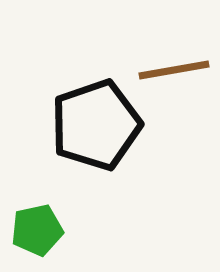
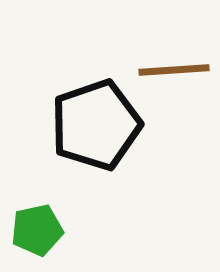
brown line: rotated 6 degrees clockwise
